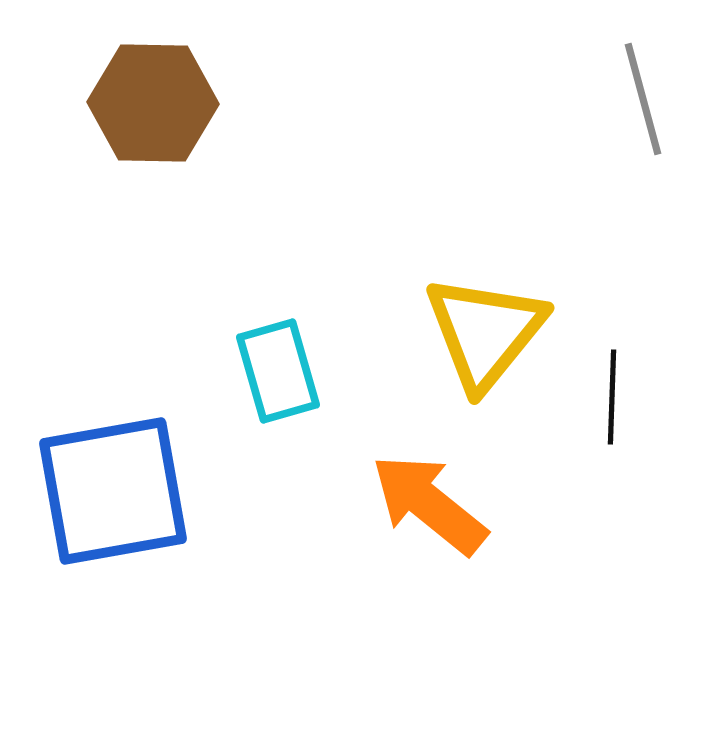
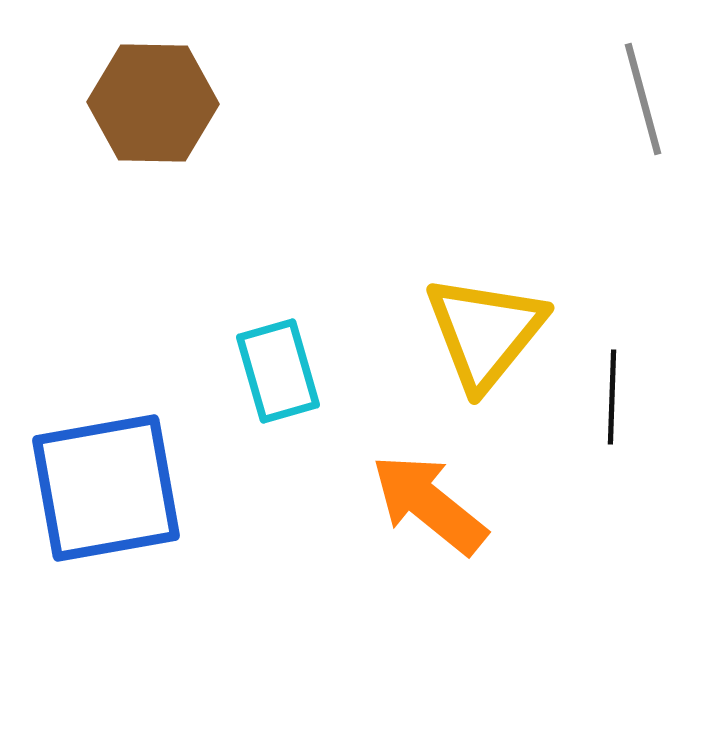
blue square: moved 7 px left, 3 px up
